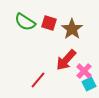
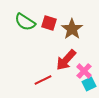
red line: moved 5 px right; rotated 24 degrees clockwise
